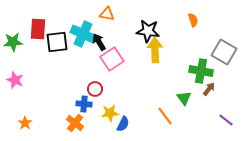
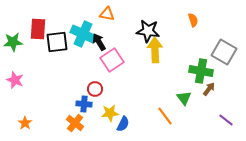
pink square: moved 1 px down
